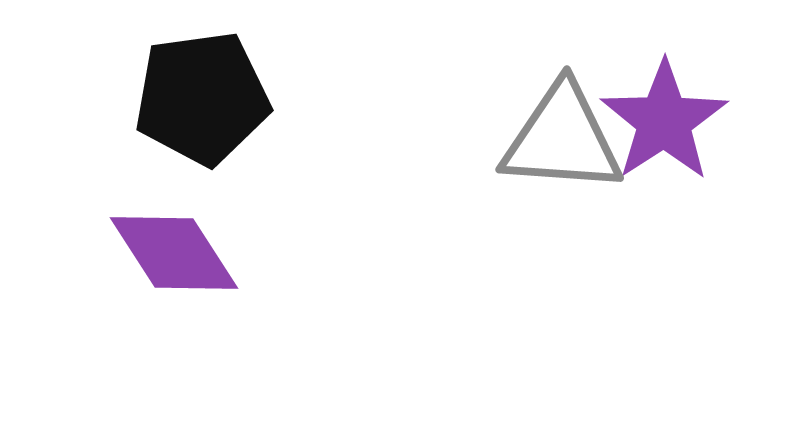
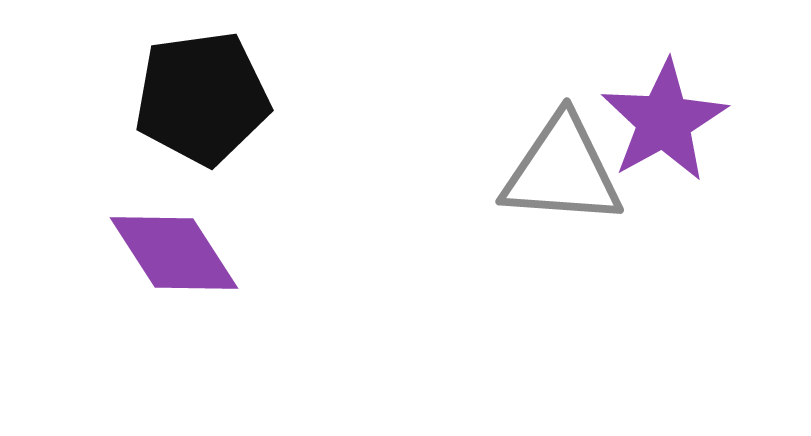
purple star: rotated 4 degrees clockwise
gray triangle: moved 32 px down
